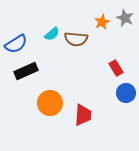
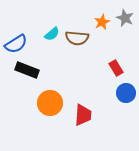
brown semicircle: moved 1 px right, 1 px up
black rectangle: moved 1 px right, 1 px up; rotated 45 degrees clockwise
